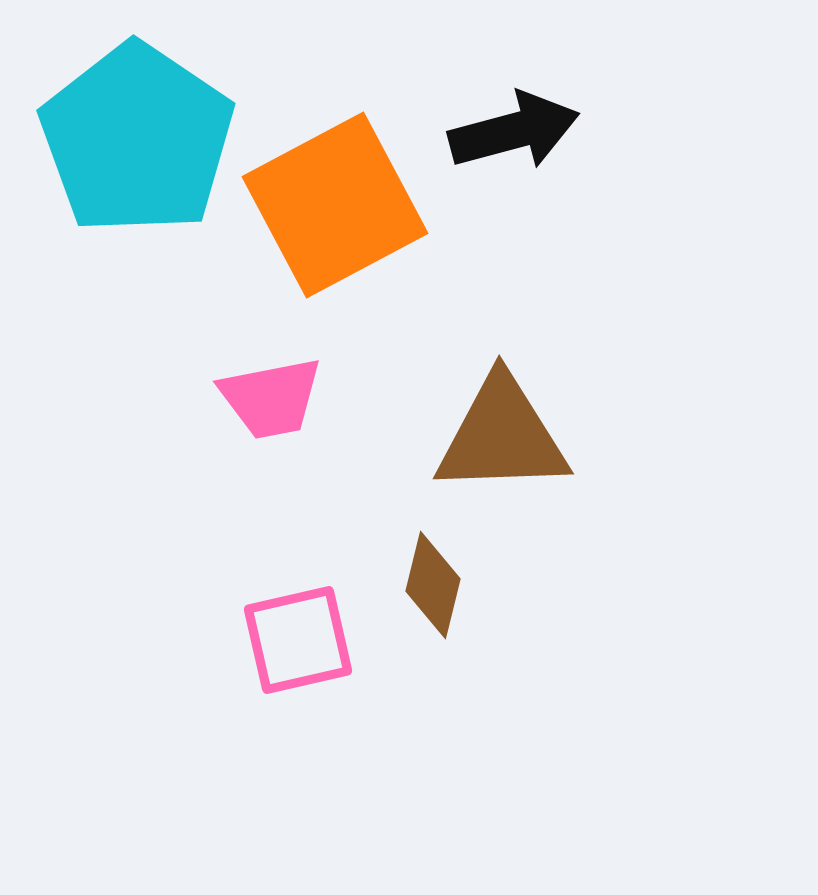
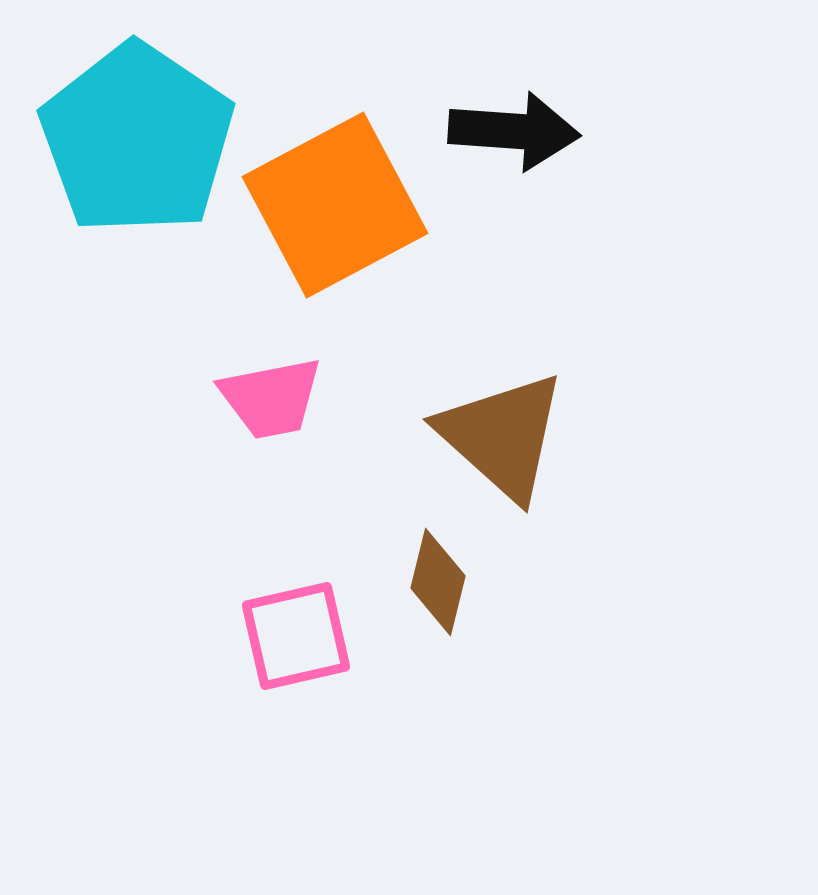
black arrow: rotated 19 degrees clockwise
brown triangle: rotated 44 degrees clockwise
brown diamond: moved 5 px right, 3 px up
pink square: moved 2 px left, 4 px up
